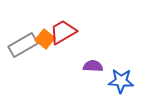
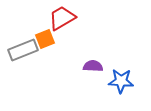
red trapezoid: moved 1 px left, 14 px up
orange square: rotated 30 degrees clockwise
gray rectangle: moved 5 px down; rotated 8 degrees clockwise
